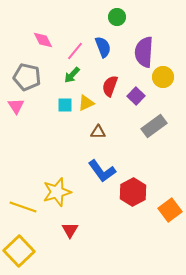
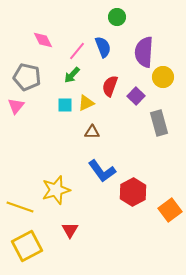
pink line: moved 2 px right
pink triangle: rotated 12 degrees clockwise
gray rectangle: moved 5 px right, 3 px up; rotated 70 degrees counterclockwise
brown triangle: moved 6 px left
yellow star: moved 1 px left, 2 px up
yellow line: moved 3 px left
yellow square: moved 8 px right, 5 px up; rotated 16 degrees clockwise
